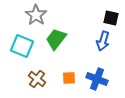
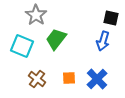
blue cross: rotated 25 degrees clockwise
